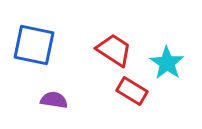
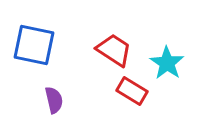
purple semicircle: rotated 68 degrees clockwise
